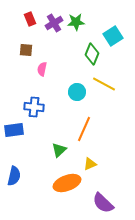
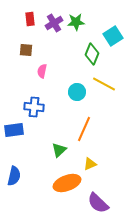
red rectangle: rotated 16 degrees clockwise
pink semicircle: moved 2 px down
purple semicircle: moved 5 px left
